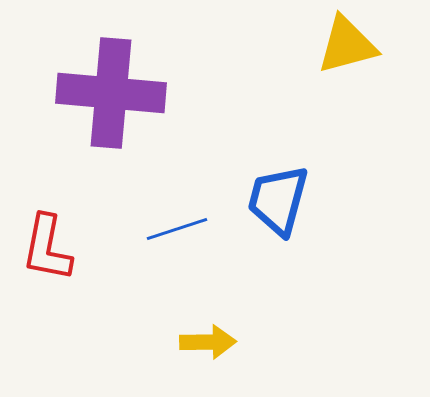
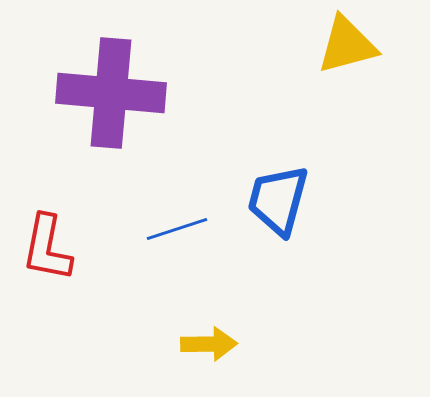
yellow arrow: moved 1 px right, 2 px down
